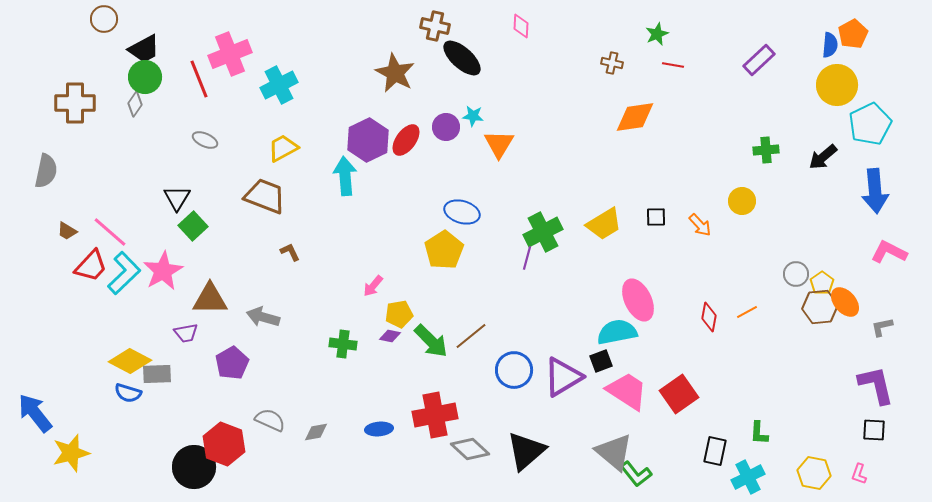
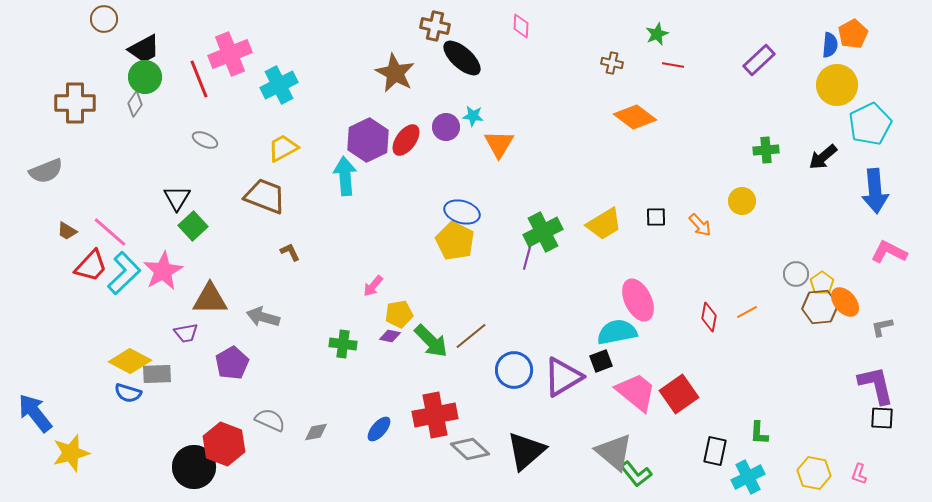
orange diamond at (635, 117): rotated 45 degrees clockwise
gray semicircle at (46, 171): rotated 56 degrees clockwise
yellow pentagon at (444, 250): moved 11 px right, 9 px up; rotated 12 degrees counterclockwise
pink trapezoid at (627, 391): moved 9 px right, 1 px down; rotated 6 degrees clockwise
blue ellipse at (379, 429): rotated 44 degrees counterclockwise
black square at (874, 430): moved 8 px right, 12 px up
